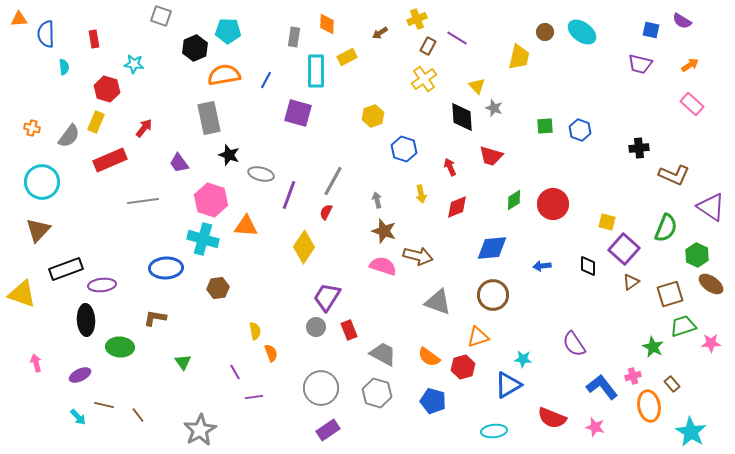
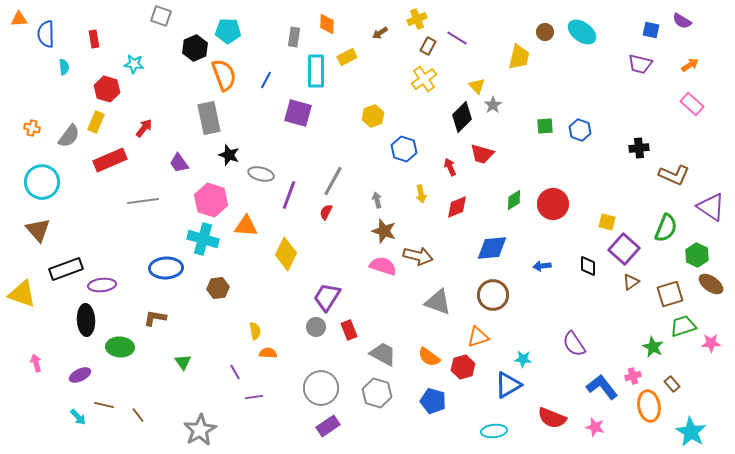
orange semicircle at (224, 75): rotated 80 degrees clockwise
gray star at (494, 108): moved 1 px left, 3 px up; rotated 18 degrees clockwise
black diamond at (462, 117): rotated 48 degrees clockwise
red trapezoid at (491, 156): moved 9 px left, 2 px up
brown triangle at (38, 230): rotated 24 degrees counterclockwise
yellow diamond at (304, 247): moved 18 px left, 7 px down; rotated 8 degrees counterclockwise
orange semicircle at (271, 353): moved 3 px left; rotated 66 degrees counterclockwise
purple rectangle at (328, 430): moved 4 px up
